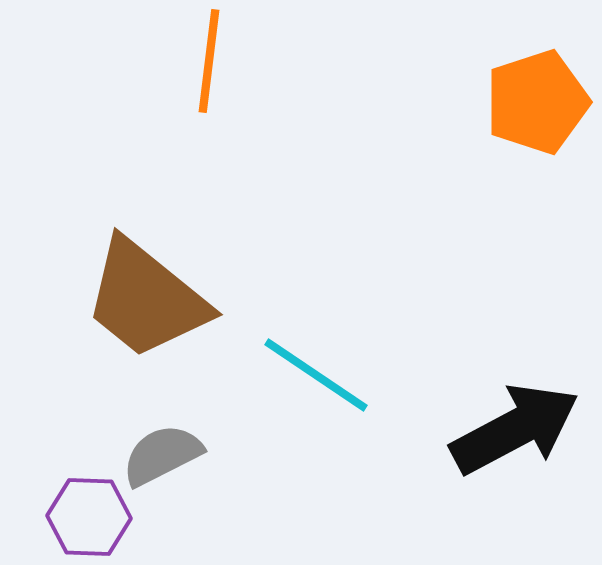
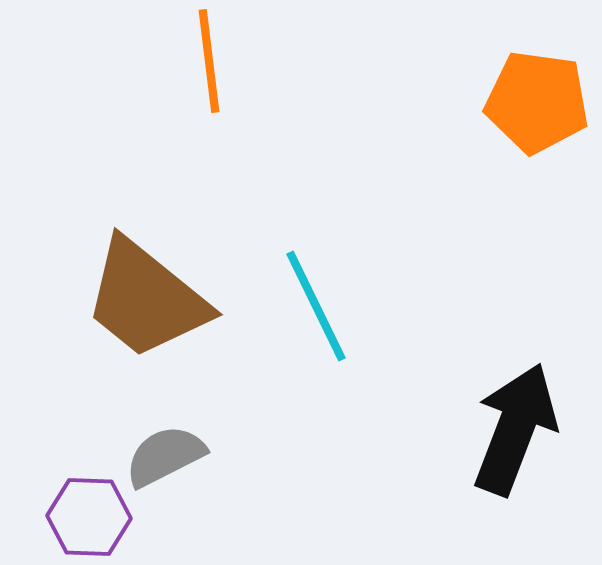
orange line: rotated 14 degrees counterclockwise
orange pentagon: rotated 26 degrees clockwise
cyan line: moved 69 px up; rotated 30 degrees clockwise
black arrow: rotated 41 degrees counterclockwise
gray semicircle: moved 3 px right, 1 px down
